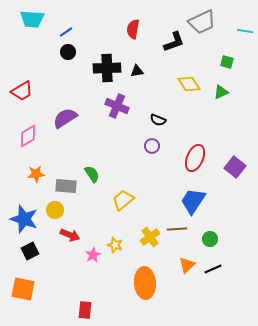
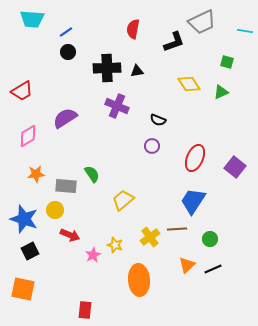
orange ellipse: moved 6 px left, 3 px up
